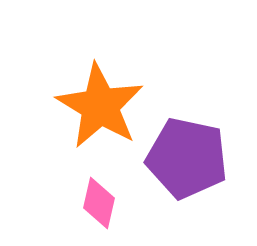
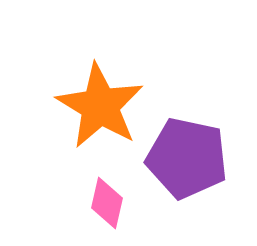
pink diamond: moved 8 px right
